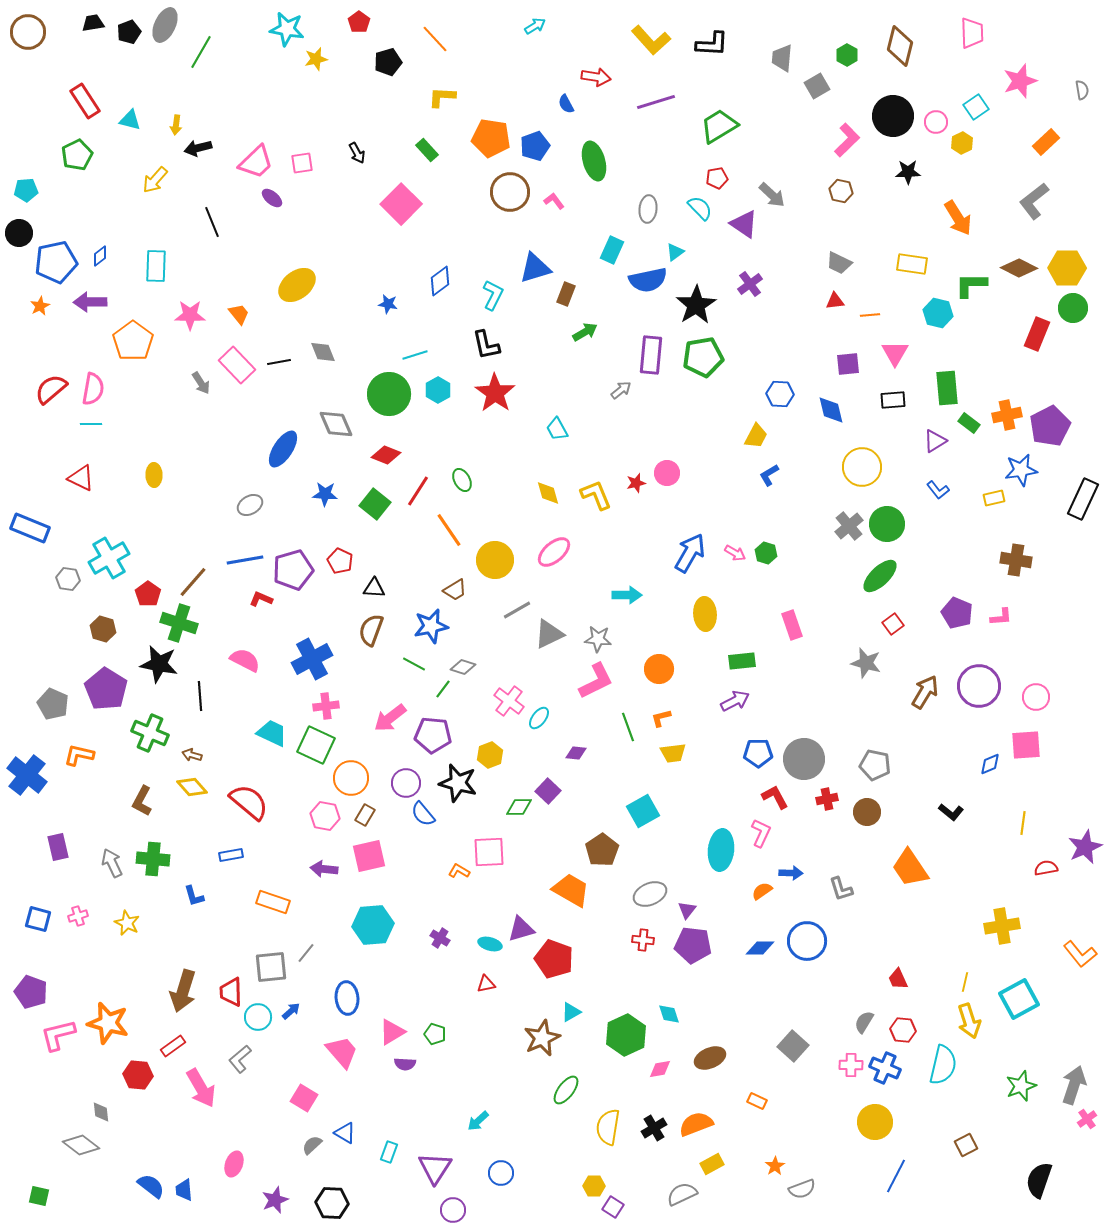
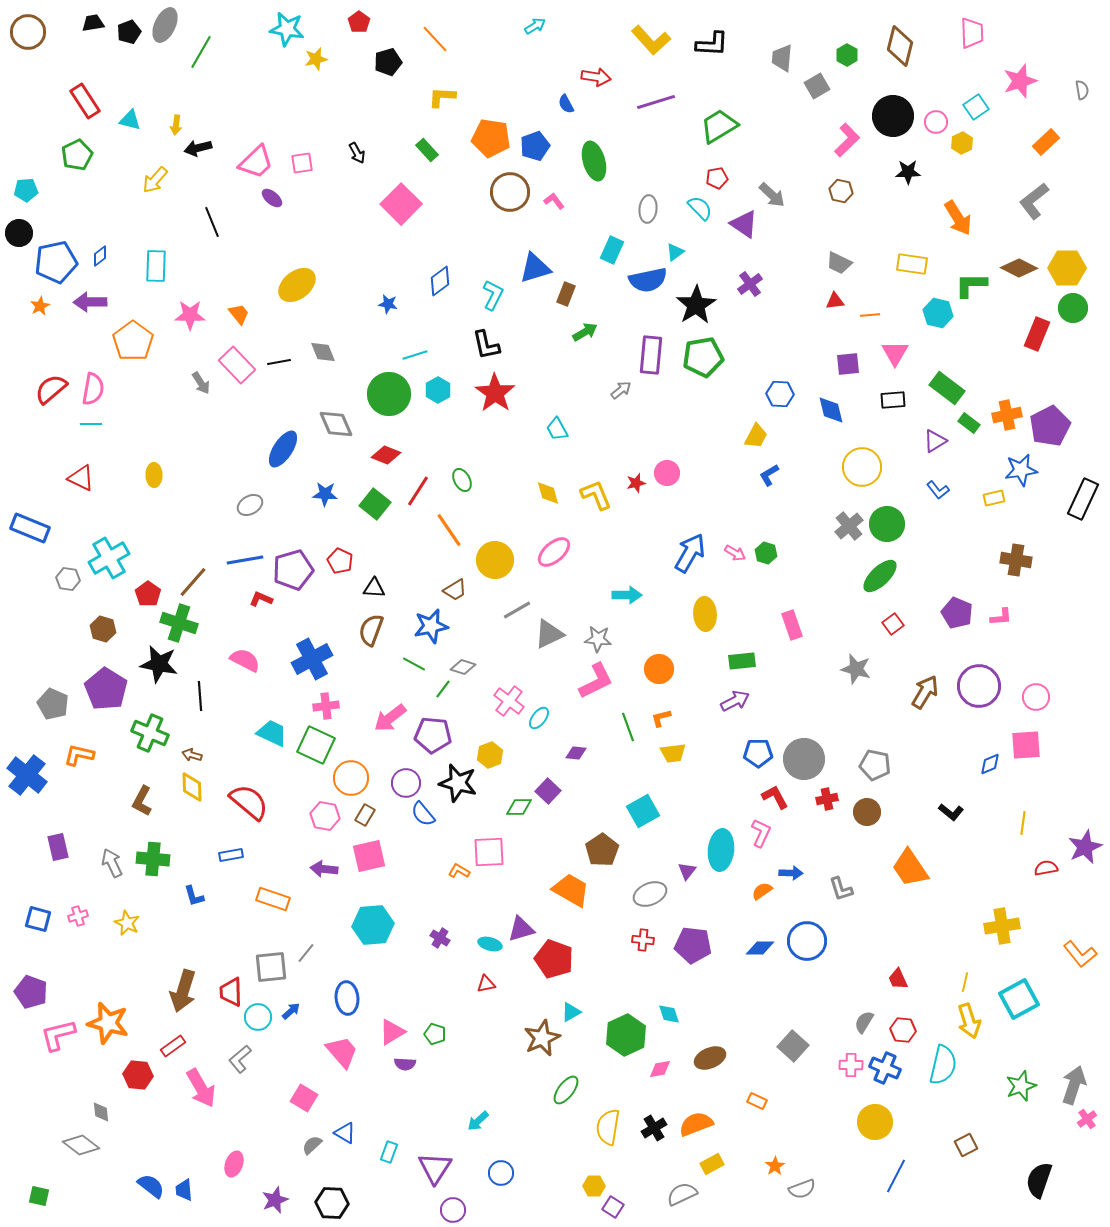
green rectangle at (947, 388): rotated 48 degrees counterclockwise
gray star at (866, 663): moved 10 px left, 6 px down
yellow diamond at (192, 787): rotated 40 degrees clockwise
orange rectangle at (273, 902): moved 3 px up
purple triangle at (687, 910): moved 39 px up
